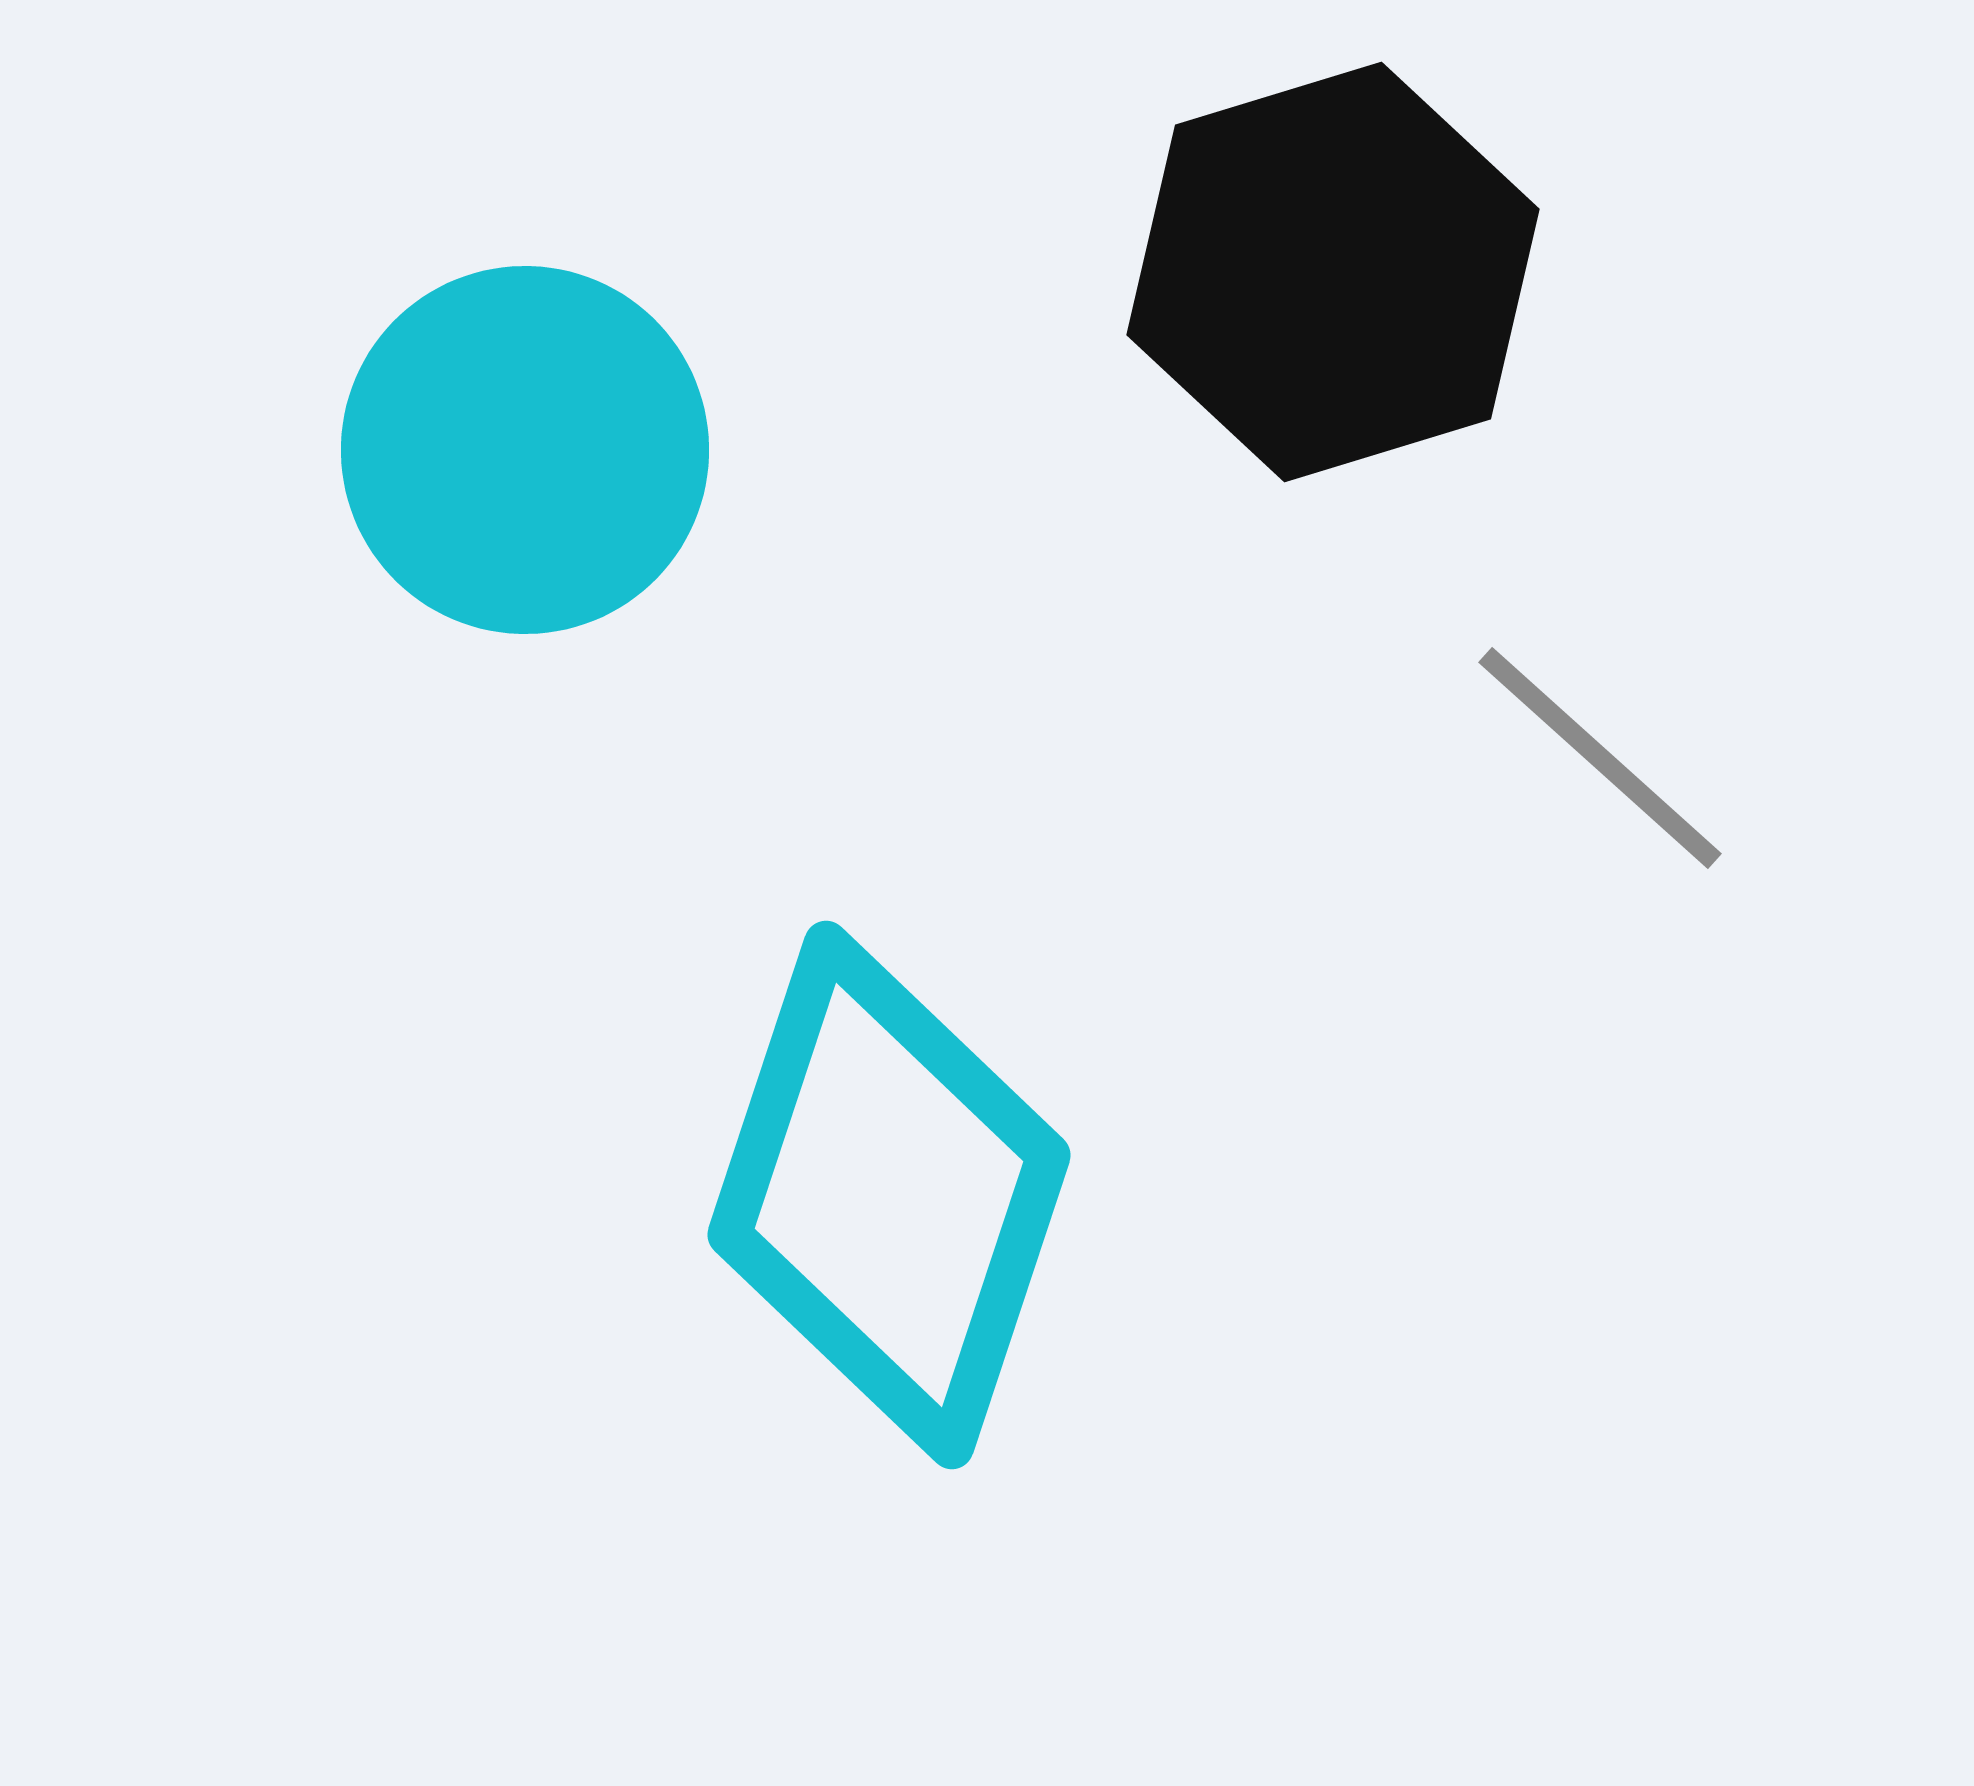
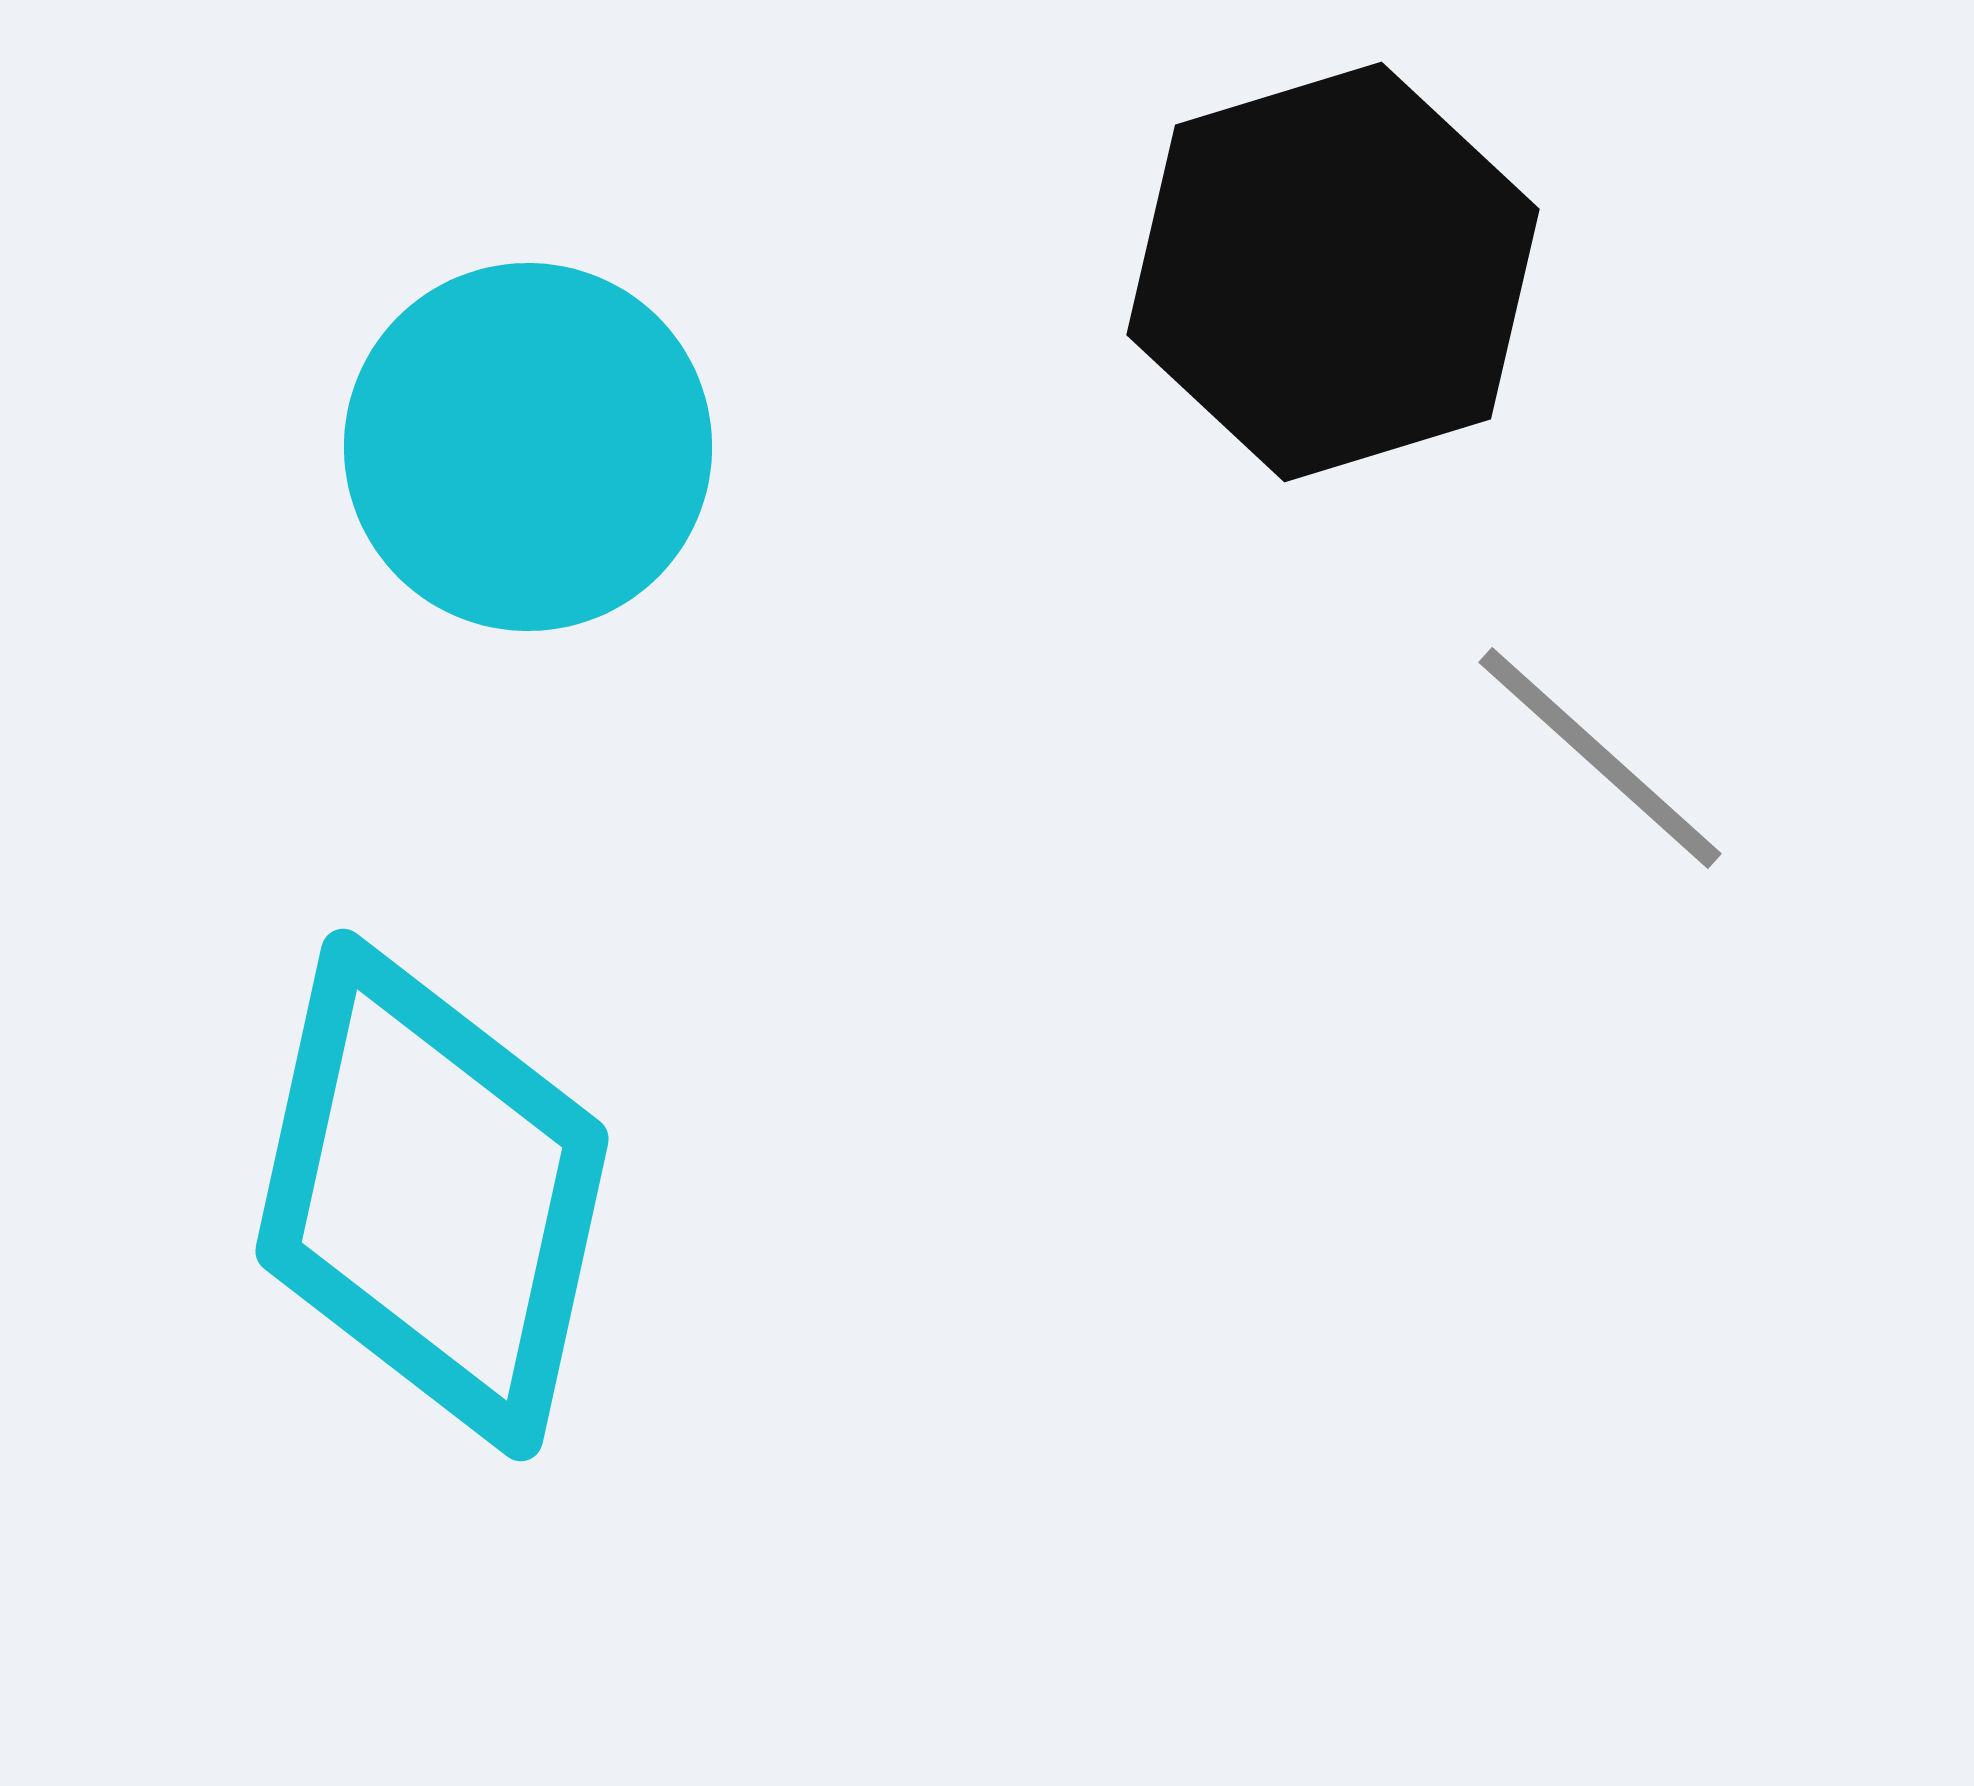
cyan circle: moved 3 px right, 3 px up
cyan diamond: moved 457 px left; rotated 6 degrees counterclockwise
